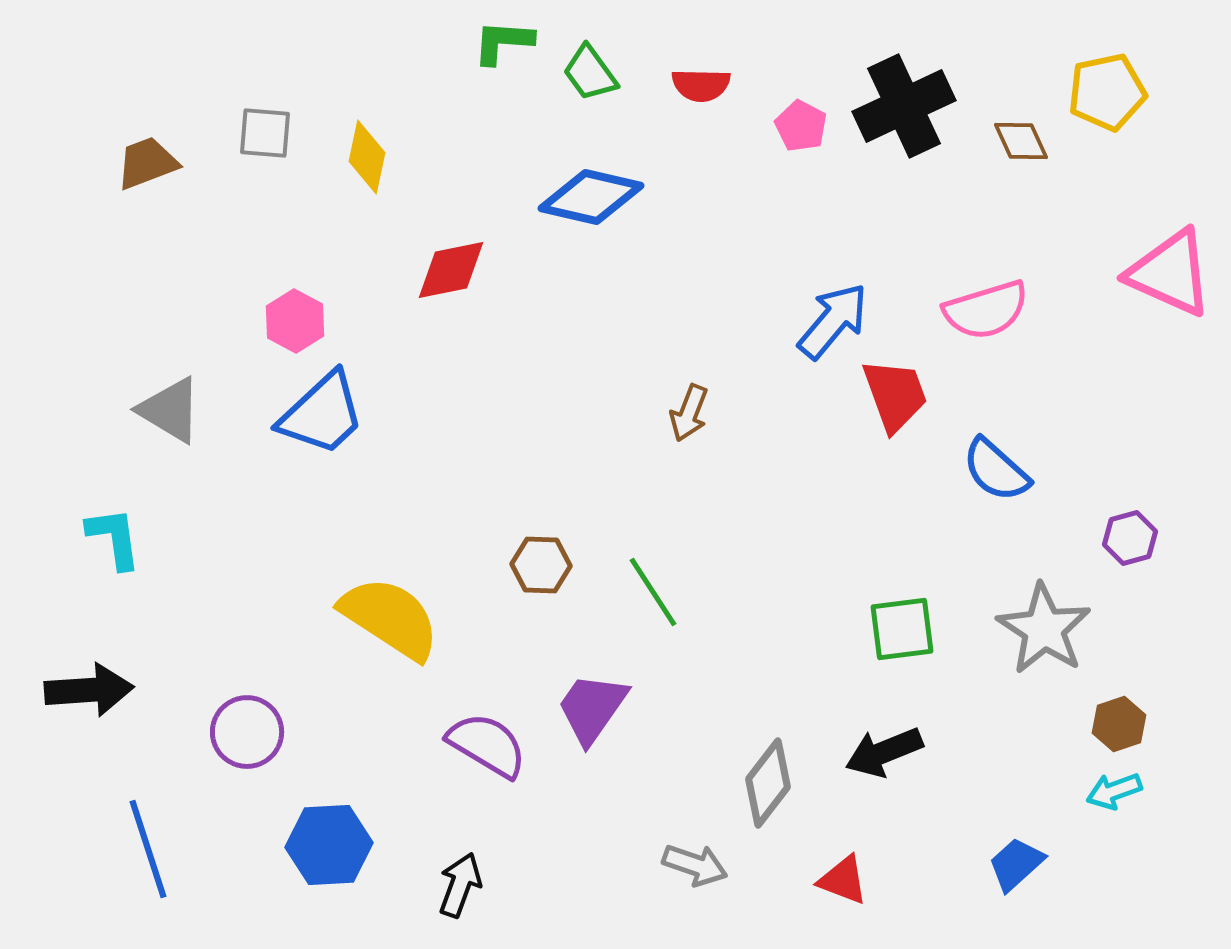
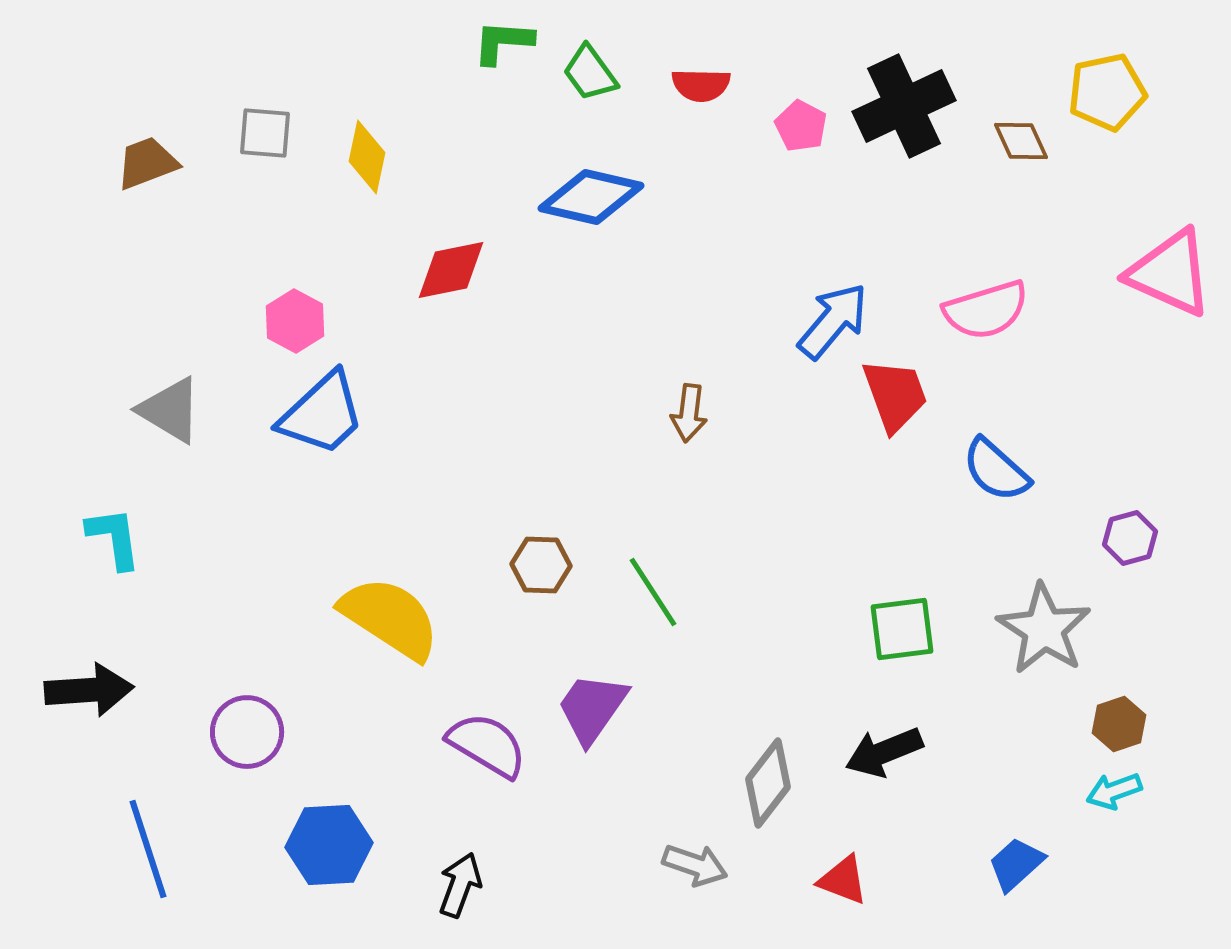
brown arrow at (689, 413): rotated 14 degrees counterclockwise
